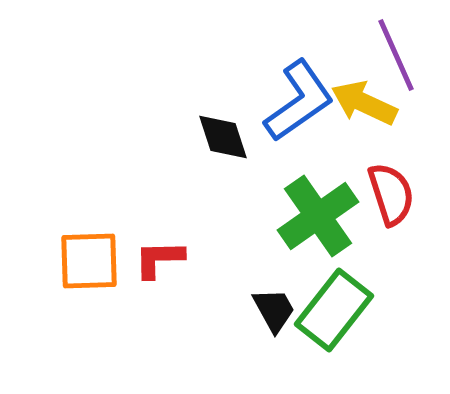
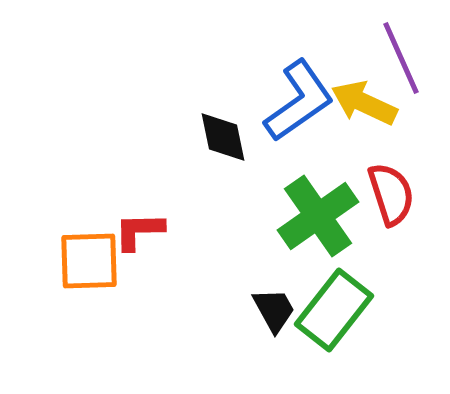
purple line: moved 5 px right, 3 px down
black diamond: rotated 6 degrees clockwise
red L-shape: moved 20 px left, 28 px up
